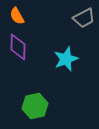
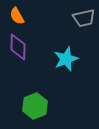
gray trapezoid: rotated 15 degrees clockwise
green hexagon: rotated 10 degrees counterclockwise
